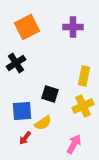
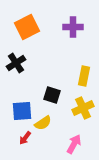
black square: moved 2 px right, 1 px down
yellow cross: moved 2 px down
